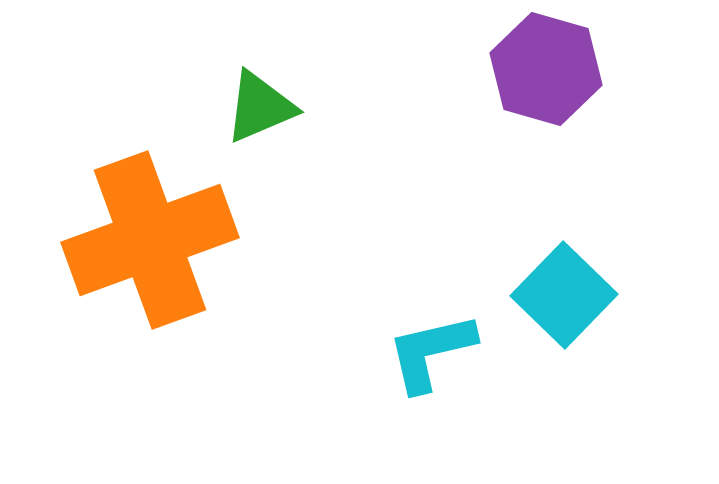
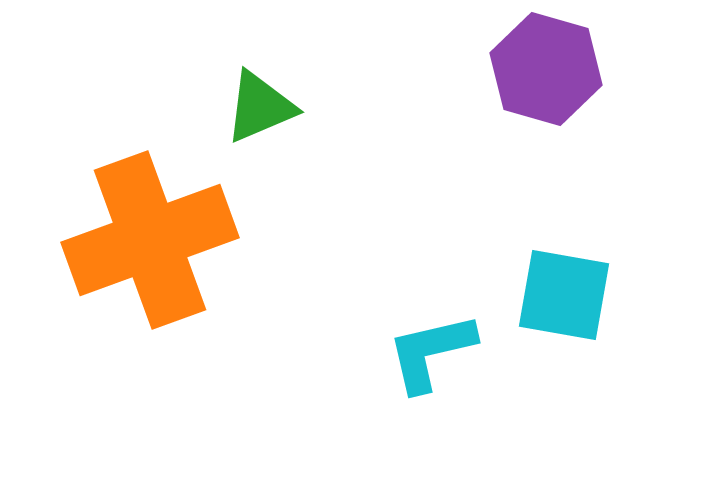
cyan square: rotated 34 degrees counterclockwise
